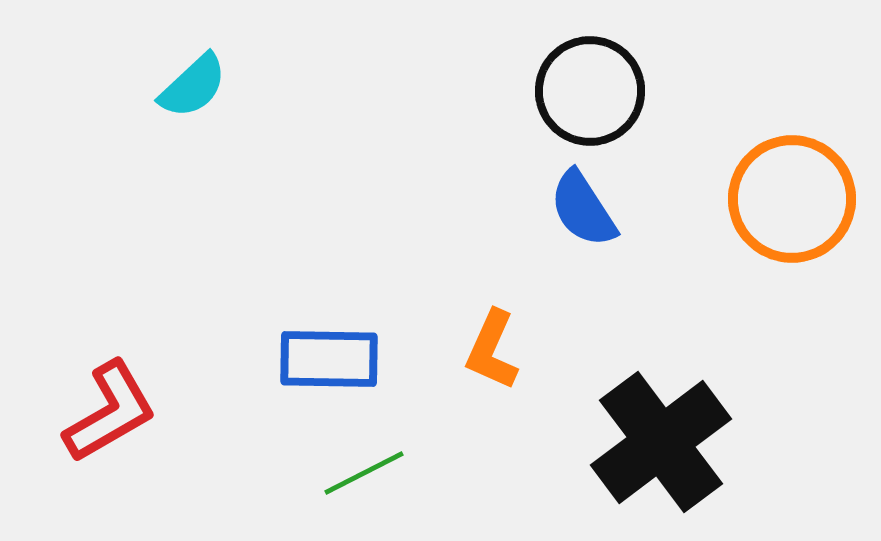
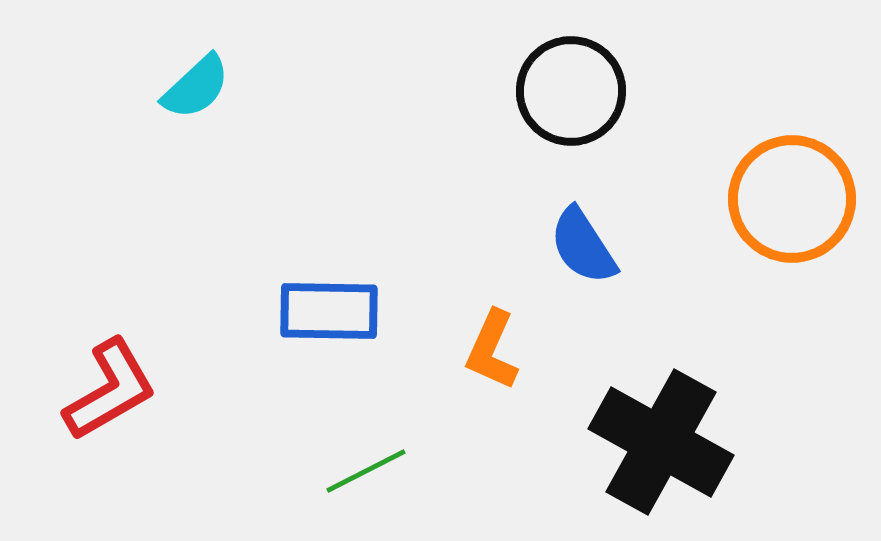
cyan semicircle: moved 3 px right, 1 px down
black circle: moved 19 px left
blue semicircle: moved 37 px down
blue rectangle: moved 48 px up
red L-shape: moved 22 px up
black cross: rotated 24 degrees counterclockwise
green line: moved 2 px right, 2 px up
